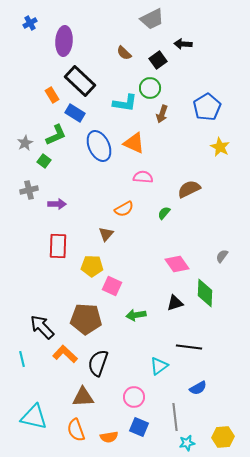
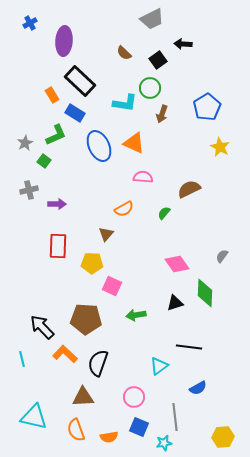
yellow pentagon at (92, 266): moved 3 px up
cyan star at (187, 443): moved 23 px left
